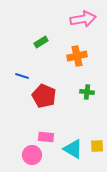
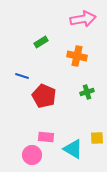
orange cross: rotated 24 degrees clockwise
green cross: rotated 24 degrees counterclockwise
yellow square: moved 8 px up
